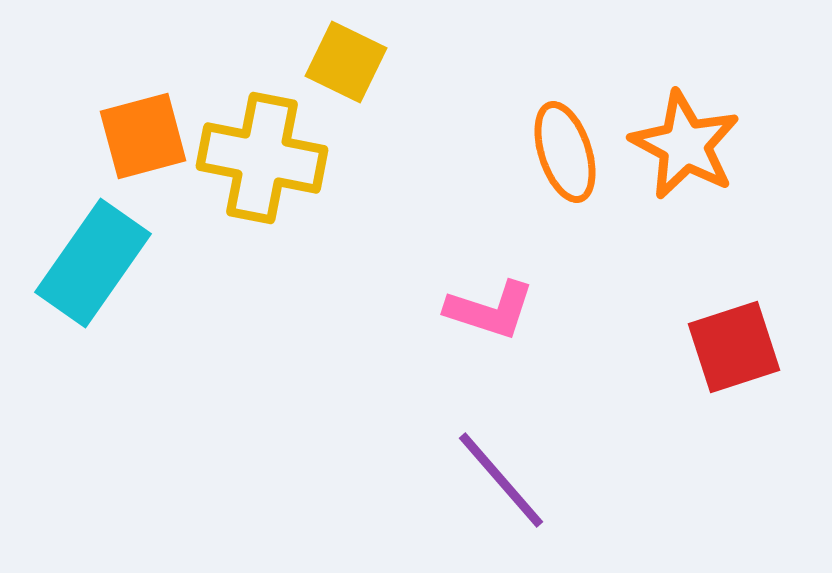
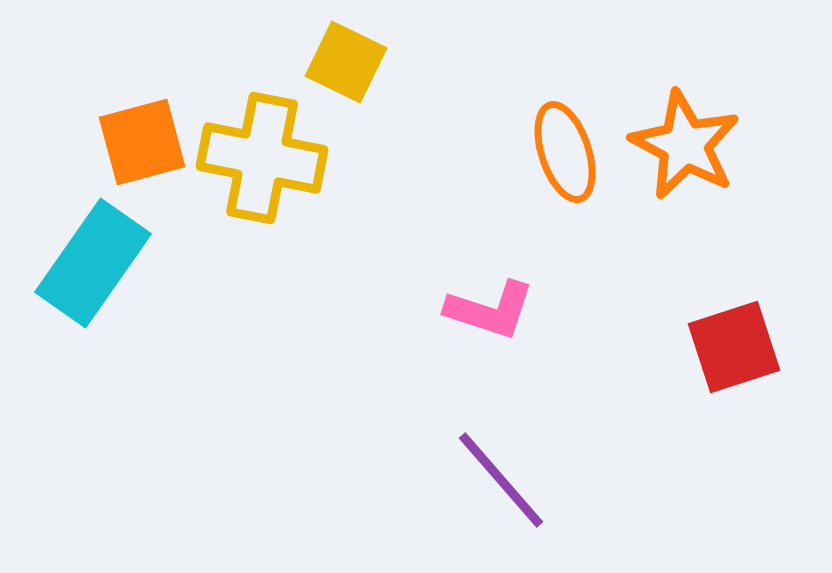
orange square: moved 1 px left, 6 px down
